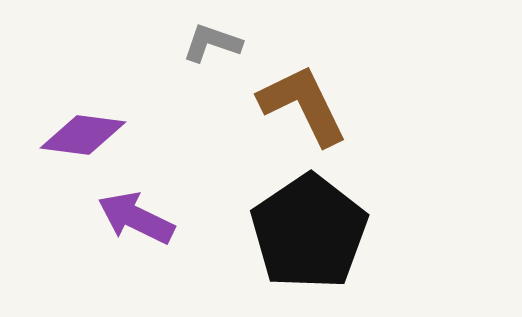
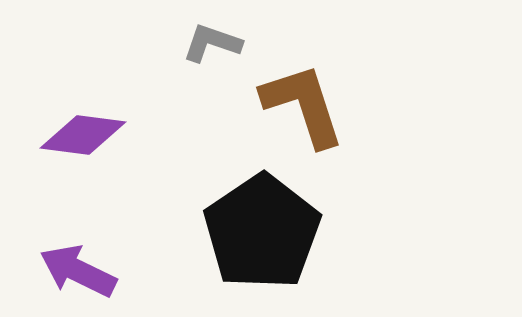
brown L-shape: rotated 8 degrees clockwise
purple arrow: moved 58 px left, 53 px down
black pentagon: moved 47 px left
